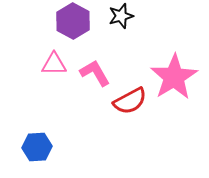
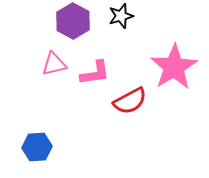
pink triangle: rotated 12 degrees counterclockwise
pink L-shape: rotated 112 degrees clockwise
pink star: moved 10 px up
